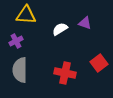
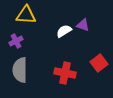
purple triangle: moved 2 px left, 2 px down
white semicircle: moved 4 px right, 2 px down
